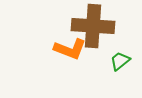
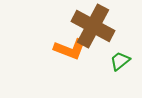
brown cross: rotated 24 degrees clockwise
